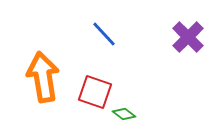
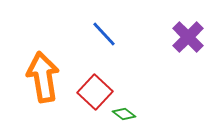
red square: rotated 24 degrees clockwise
